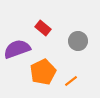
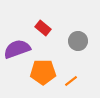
orange pentagon: rotated 25 degrees clockwise
